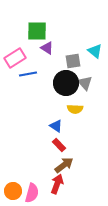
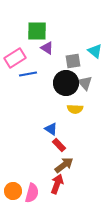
blue triangle: moved 5 px left, 3 px down
